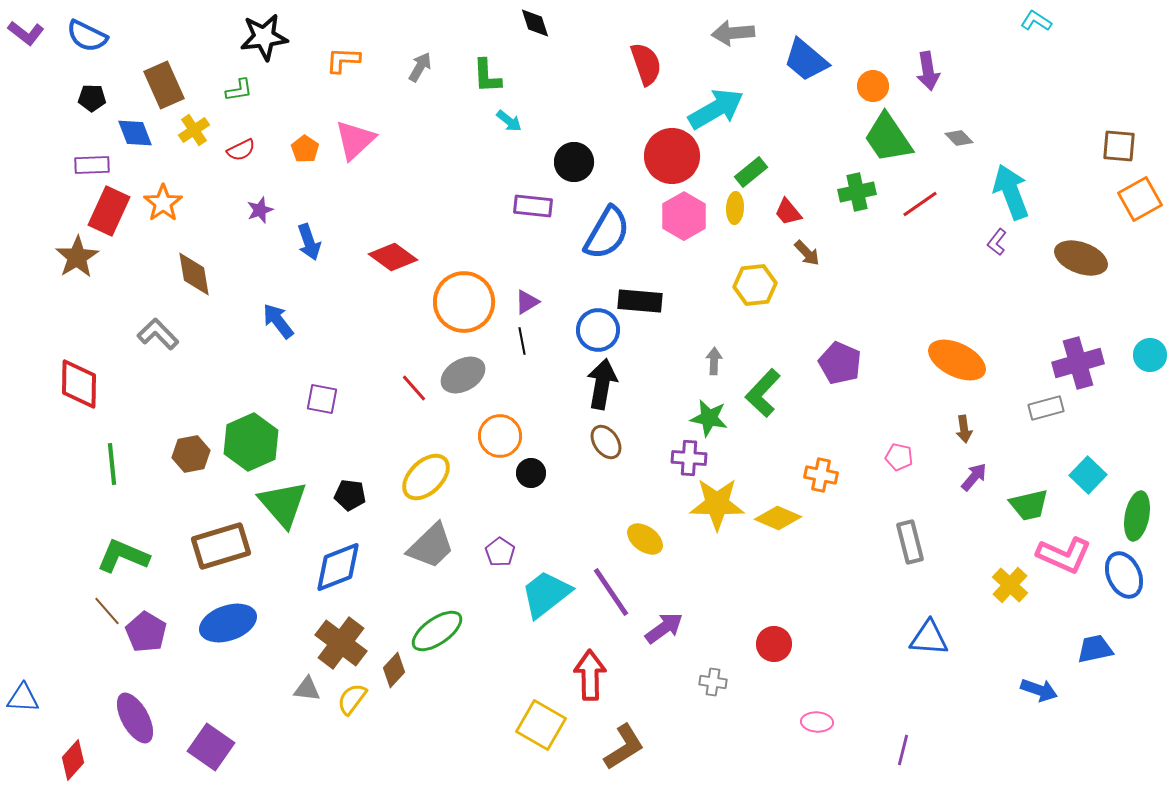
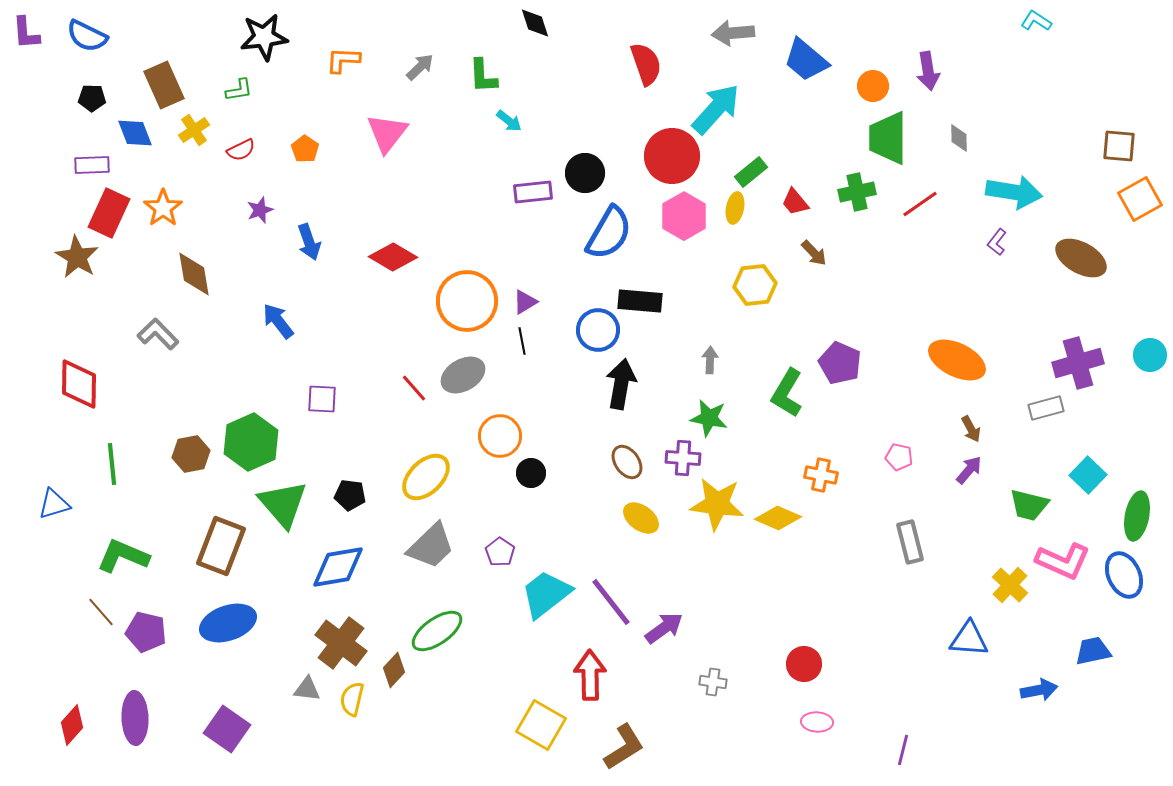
purple L-shape at (26, 33): rotated 48 degrees clockwise
gray arrow at (420, 67): rotated 16 degrees clockwise
green L-shape at (487, 76): moved 4 px left
cyan arrow at (716, 109): rotated 18 degrees counterclockwise
green trapezoid at (888, 138): rotated 34 degrees clockwise
gray diamond at (959, 138): rotated 44 degrees clockwise
pink triangle at (355, 140): moved 32 px right, 7 px up; rotated 9 degrees counterclockwise
black circle at (574, 162): moved 11 px right, 11 px down
cyan arrow at (1011, 192): moved 3 px right; rotated 120 degrees clockwise
orange star at (163, 203): moved 5 px down
purple rectangle at (533, 206): moved 14 px up; rotated 12 degrees counterclockwise
yellow ellipse at (735, 208): rotated 8 degrees clockwise
red rectangle at (109, 211): moved 2 px down
red trapezoid at (788, 212): moved 7 px right, 10 px up
blue semicircle at (607, 233): moved 2 px right
brown arrow at (807, 253): moved 7 px right
brown star at (77, 257): rotated 9 degrees counterclockwise
red diamond at (393, 257): rotated 6 degrees counterclockwise
brown ellipse at (1081, 258): rotated 9 degrees clockwise
orange circle at (464, 302): moved 3 px right, 1 px up
purple triangle at (527, 302): moved 2 px left
gray arrow at (714, 361): moved 4 px left, 1 px up
black arrow at (602, 384): moved 19 px right
green L-shape at (763, 393): moved 24 px right; rotated 12 degrees counterclockwise
purple square at (322, 399): rotated 8 degrees counterclockwise
brown arrow at (964, 429): moved 7 px right; rotated 20 degrees counterclockwise
brown ellipse at (606, 442): moved 21 px right, 20 px down
purple cross at (689, 458): moved 6 px left
purple arrow at (974, 477): moved 5 px left, 7 px up
yellow star at (717, 504): rotated 6 degrees clockwise
green trapezoid at (1029, 505): rotated 27 degrees clockwise
yellow ellipse at (645, 539): moved 4 px left, 21 px up
brown rectangle at (221, 546): rotated 52 degrees counterclockwise
pink L-shape at (1064, 555): moved 1 px left, 6 px down
blue diamond at (338, 567): rotated 12 degrees clockwise
purple line at (611, 592): moved 10 px down; rotated 4 degrees counterclockwise
brown line at (107, 611): moved 6 px left, 1 px down
purple pentagon at (146, 632): rotated 18 degrees counterclockwise
blue triangle at (929, 638): moved 40 px right, 1 px down
red circle at (774, 644): moved 30 px right, 20 px down
blue trapezoid at (1095, 649): moved 2 px left, 2 px down
blue arrow at (1039, 690): rotated 30 degrees counterclockwise
blue triangle at (23, 698): moved 31 px right, 194 px up; rotated 20 degrees counterclockwise
yellow semicircle at (352, 699): rotated 24 degrees counterclockwise
purple ellipse at (135, 718): rotated 27 degrees clockwise
purple square at (211, 747): moved 16 px right, 18 px up
red diamond at (73, 760): moved 1 px left, 35 px up
